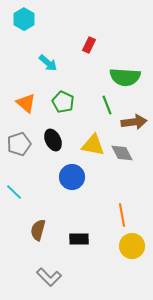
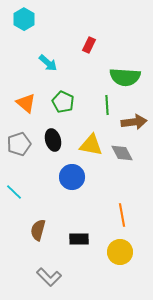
green line: rotated 18 degrees clockwise
black ellipse: rotated 10 degrees clockwise
yellow triangle: moved 2 px left
yellow circle: moved 12 px left, 6 px down
